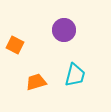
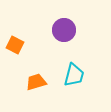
cyan trapezoid: moved 1 px left
